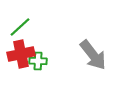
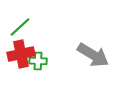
gray arrow: rotated 20 degrees counterclockwise
